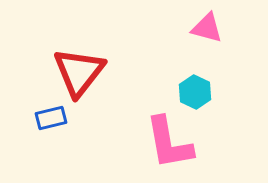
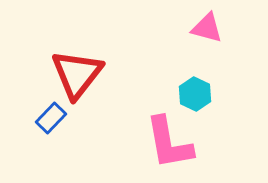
red triangle: moved 2 px left, 2 px down
cyan hexagon: moved 2 px down
blue rectangle: rotated 32 degrees counterclockwise
